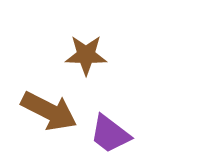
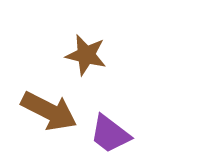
brown star: rotated 12 degrees clockwise
